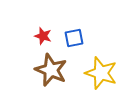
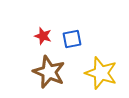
blue square: moved 2 px left, 1 px down
brown star: moved 2 px left, 2 px down
